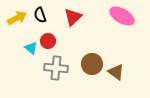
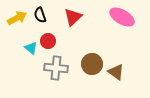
pink ellipse: moved 1 px down
